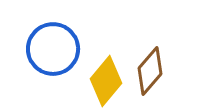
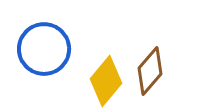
blue circle: moved 9 px left
